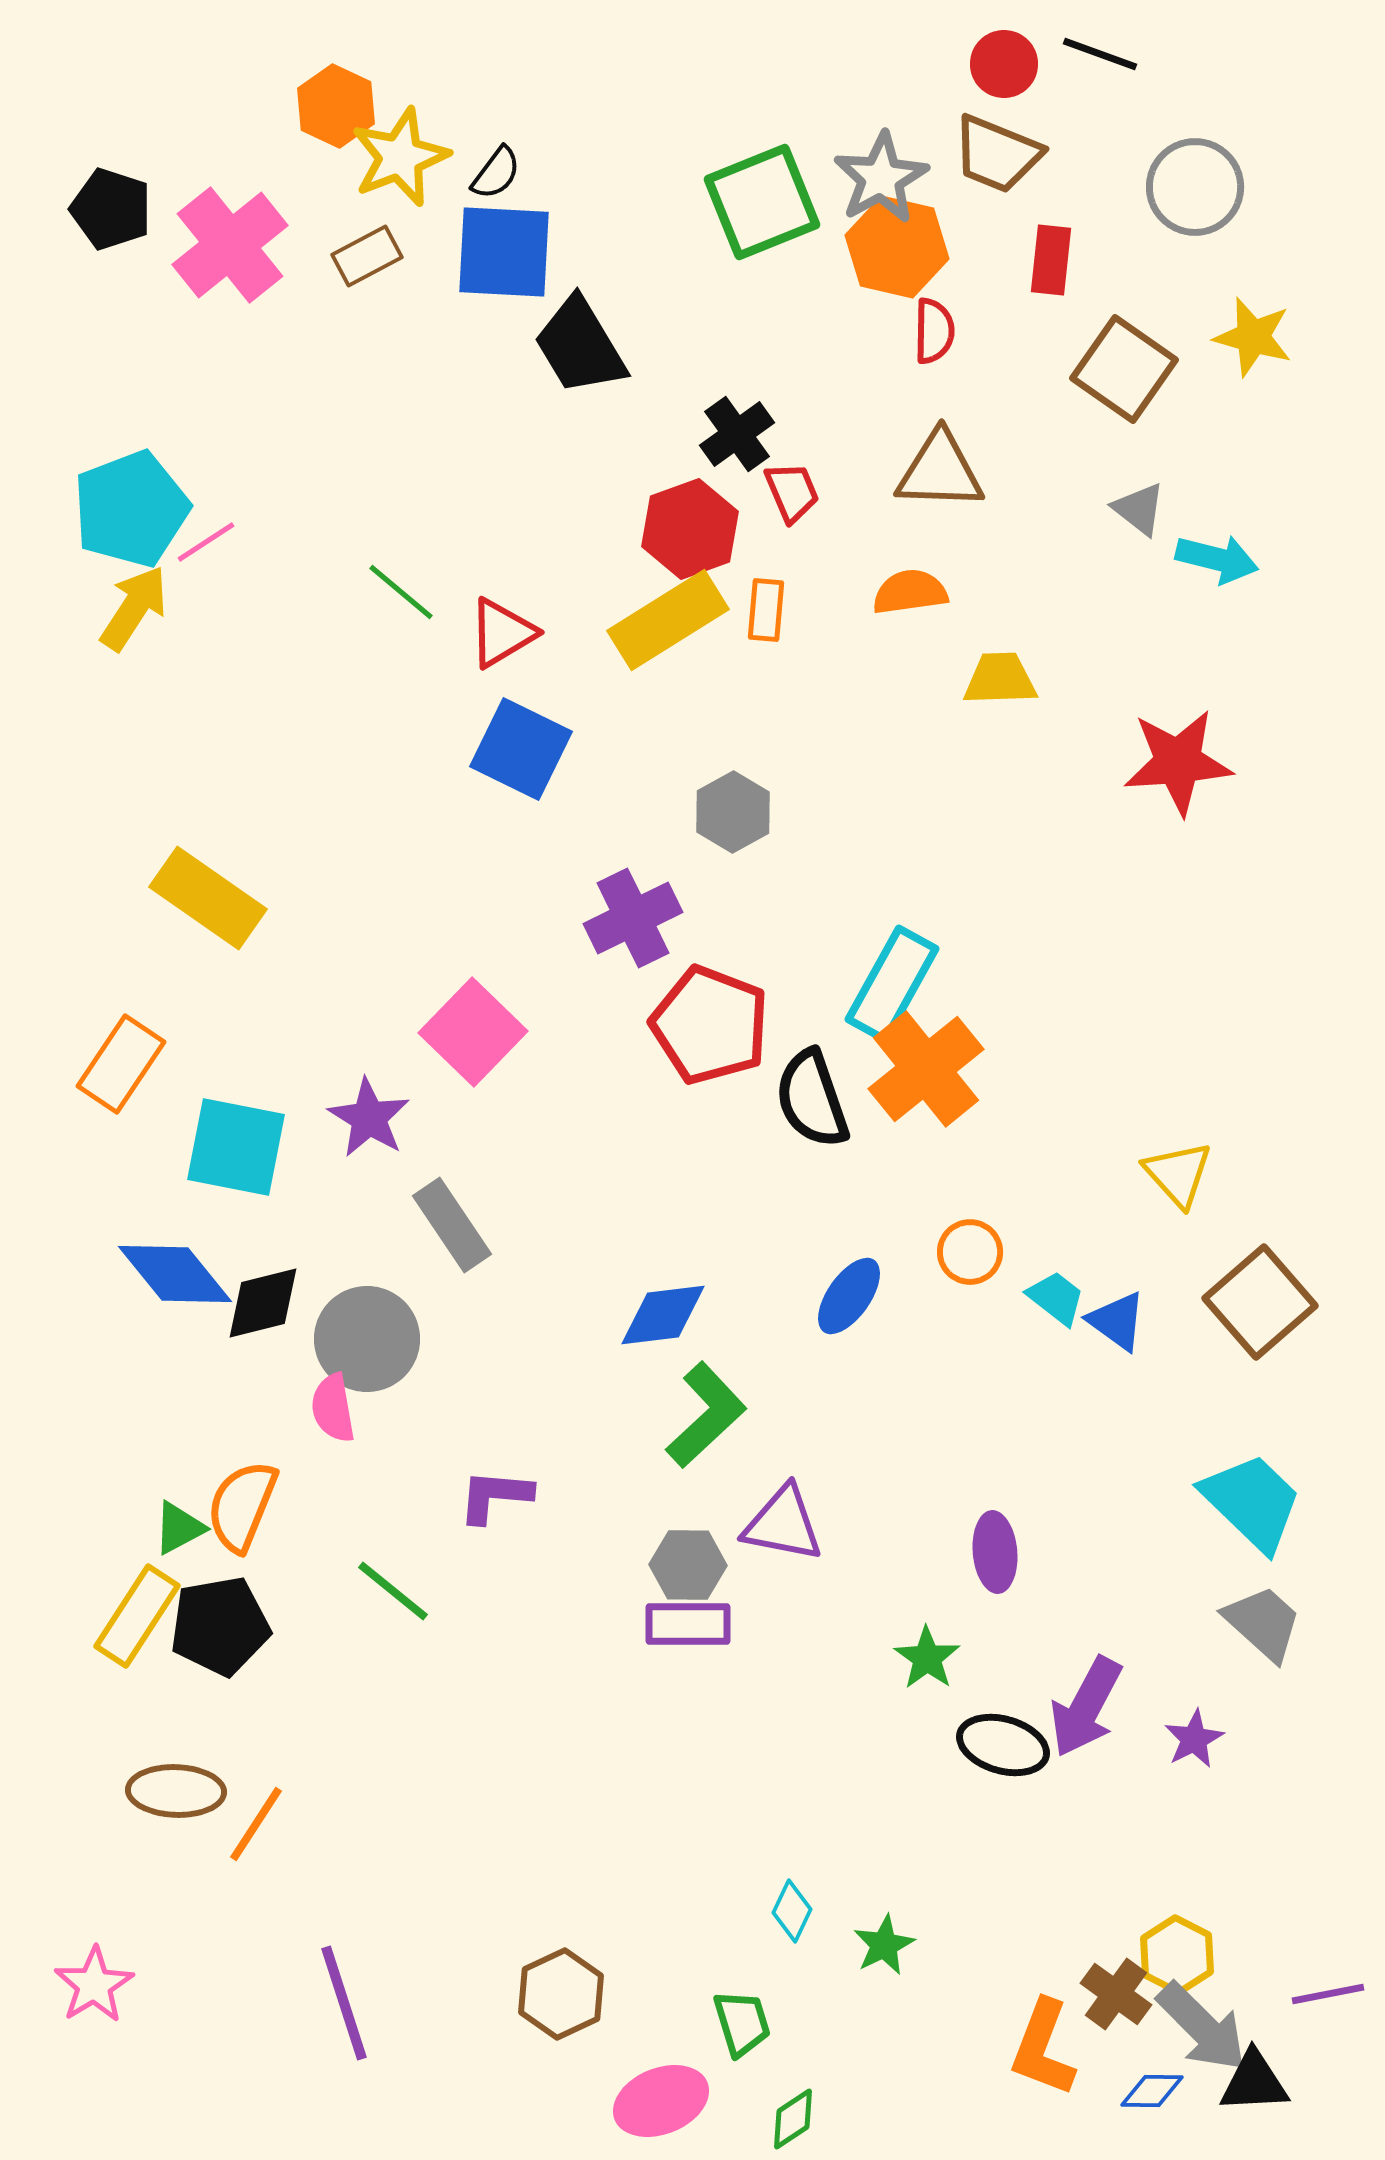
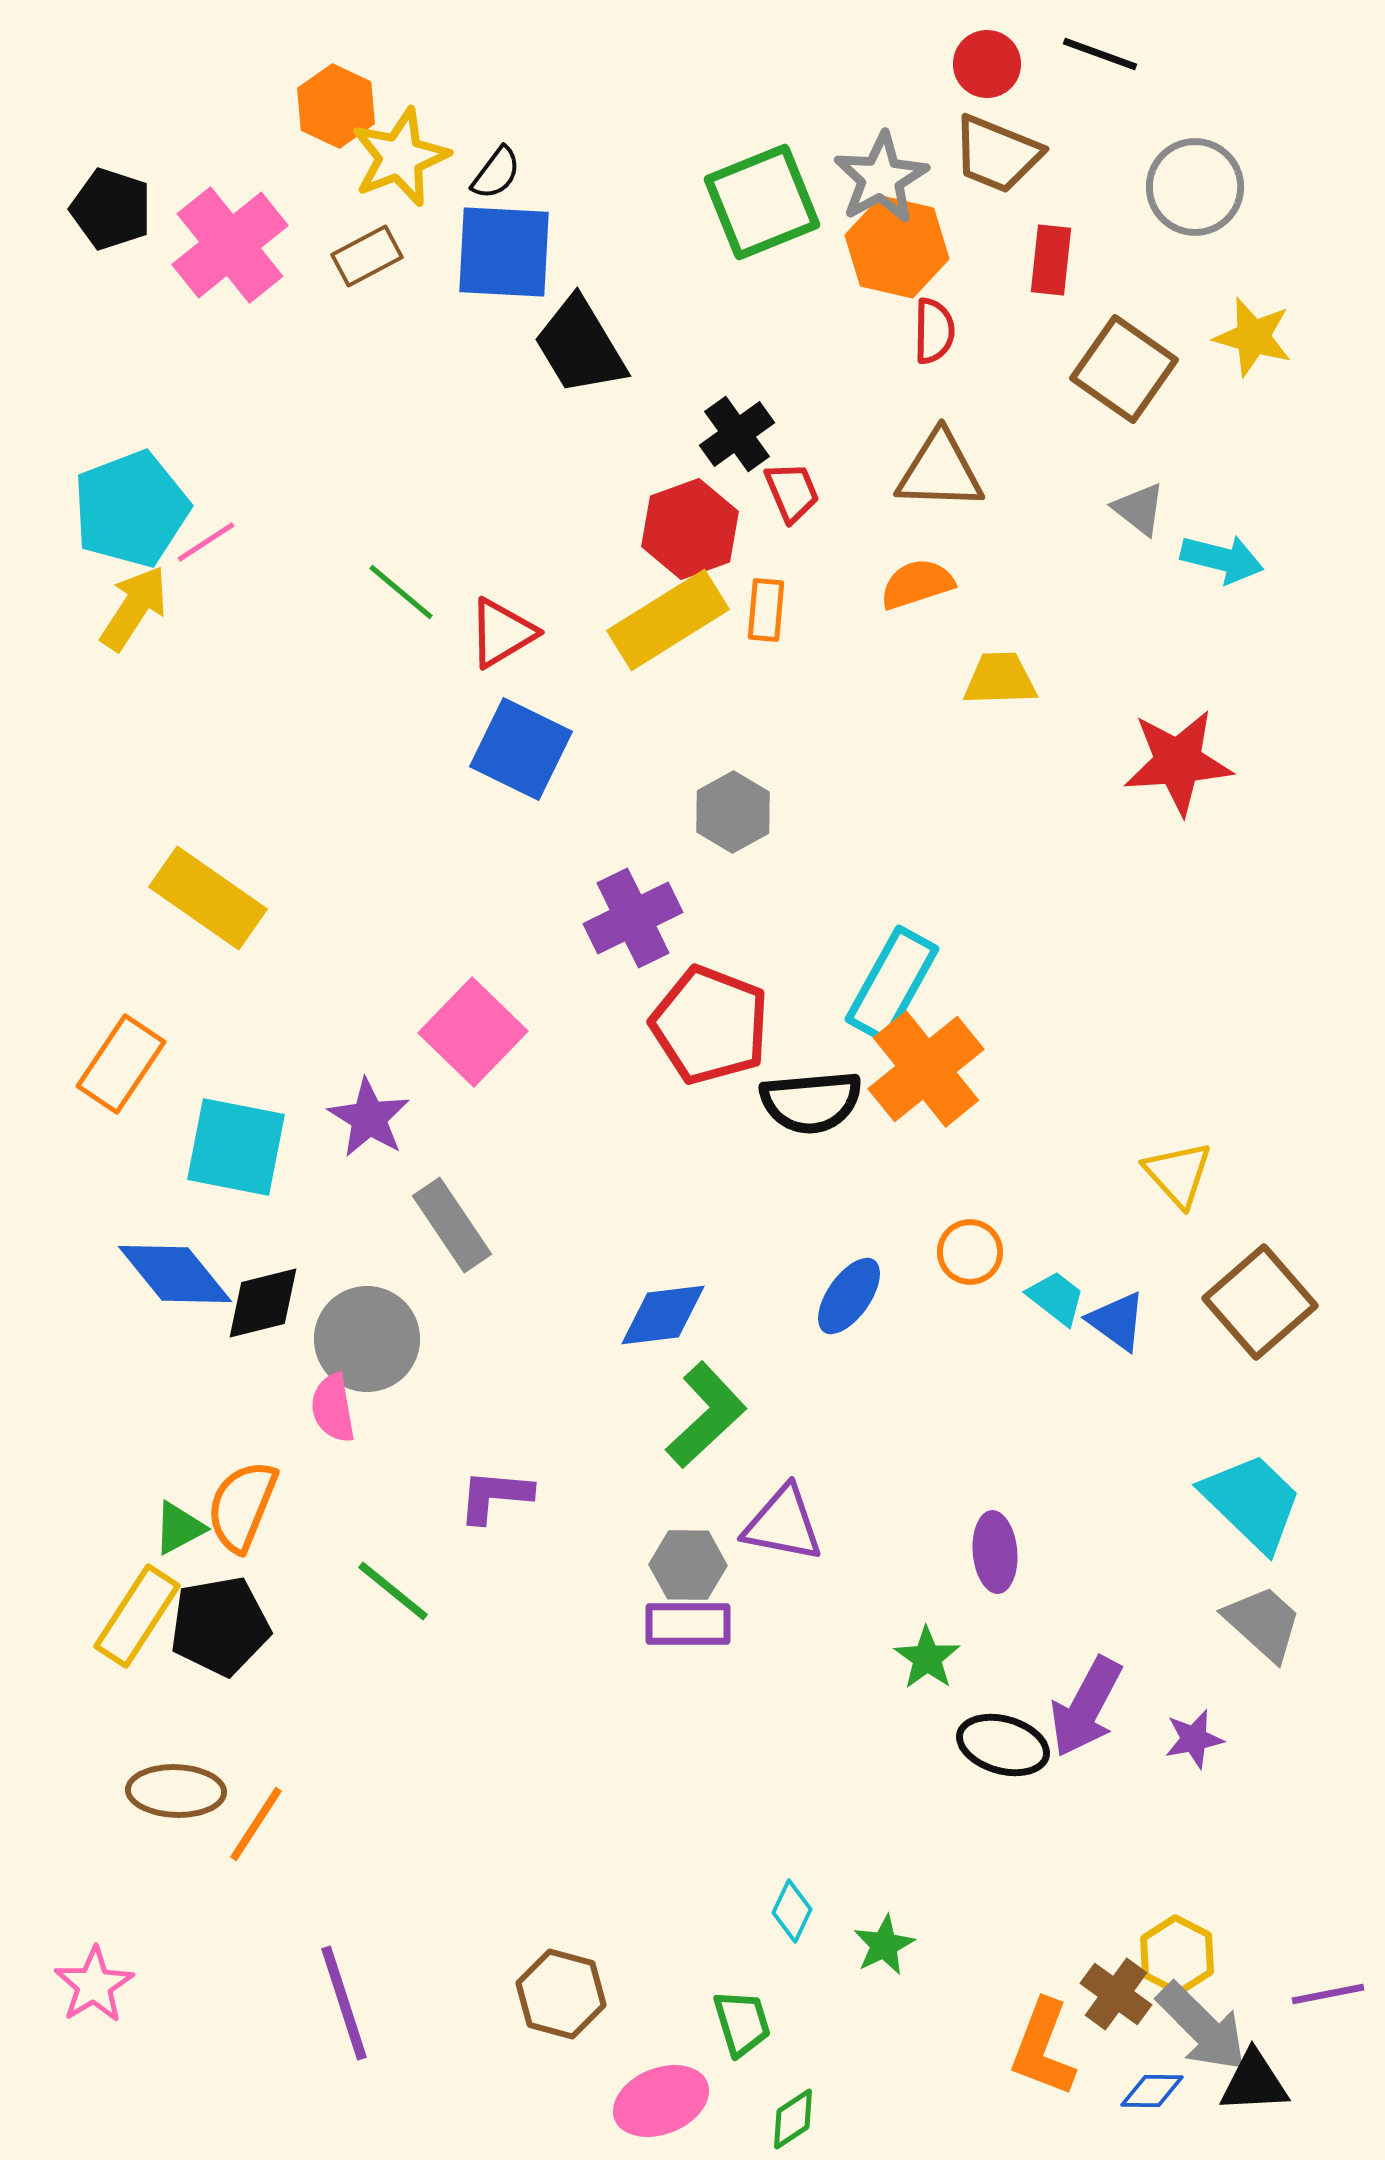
red circle at (1004, 64): moved 17 px left
cyan arrow at (1217, 559): moved 5 px right
orange semicircle at (910, 592): moved 7 px right, 8 px up; rotated 10 degrees counterclockwise
black semicircle at (812, 1099): moved 1 px left, 3 px down; rotated 76 degrees counterclockwise
purple star at (1194, 1739): rotated 16 degrees clockwise
brown hexagon at (561, 1994): rotated 20 degrees counterclockwise
